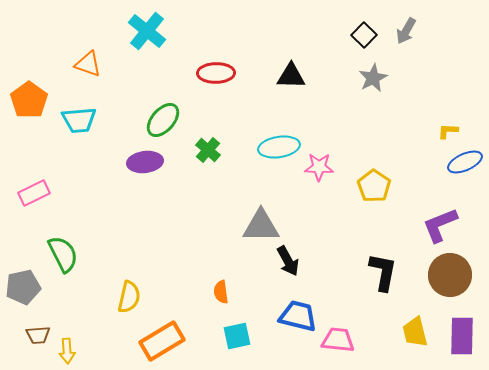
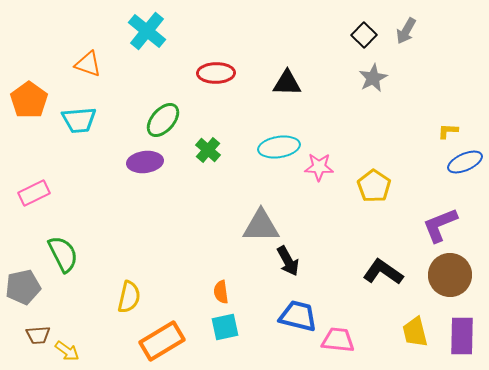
black triangle: moved 4 px left, 7 px down
black L-shape: rotated 66 degrees counterclockwise
cyan square: moved 12 px left, 9 px up
yellow arrow: rotated 50 degrees counterclockwise
